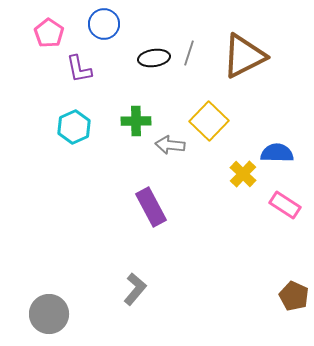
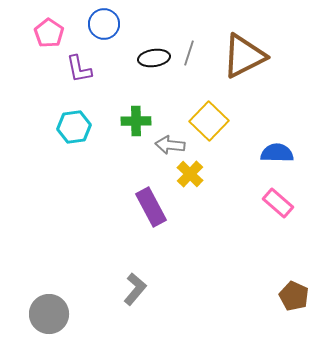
cyan hexagon: rotated 16 degrees clockwise
yellow cross: moved 53 px left
pink rectangle: moved 7 px left, 2 px up; rotated 8 degrees clockwise
